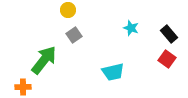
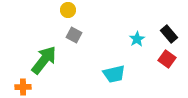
cyan star: moved 6 px right, 11 px down; rotated 21 degrees clockwise
gray square: rotated 28 degrees counterclockwise
cyan trapezoid: moved 1 px right, 2 px down
